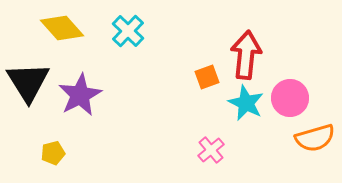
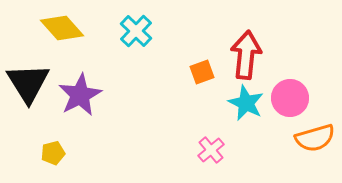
cyan cross: moved 8 px right
orange square: moved 5 px left, 5 px up
black triangle: moved 1 px down
